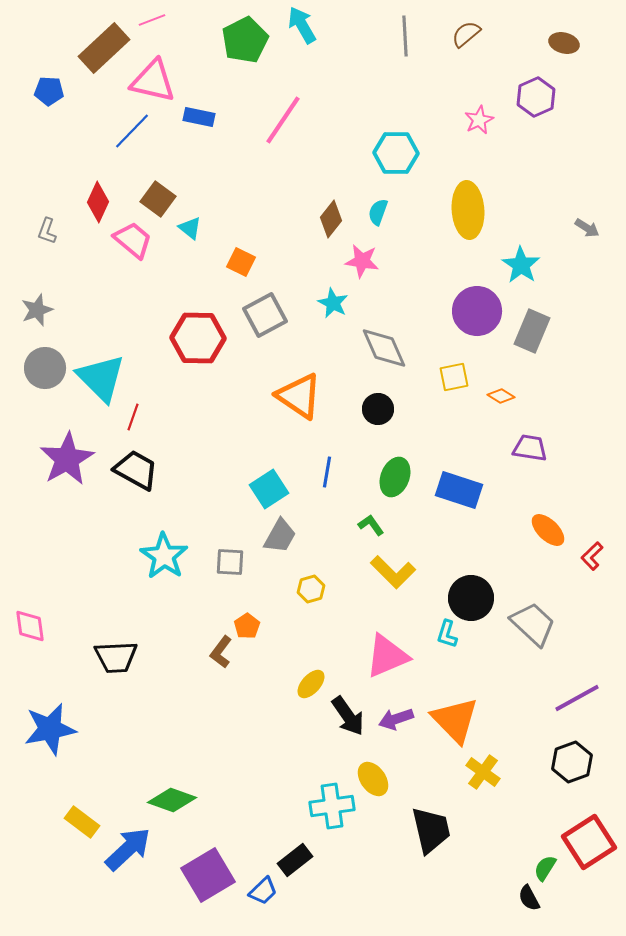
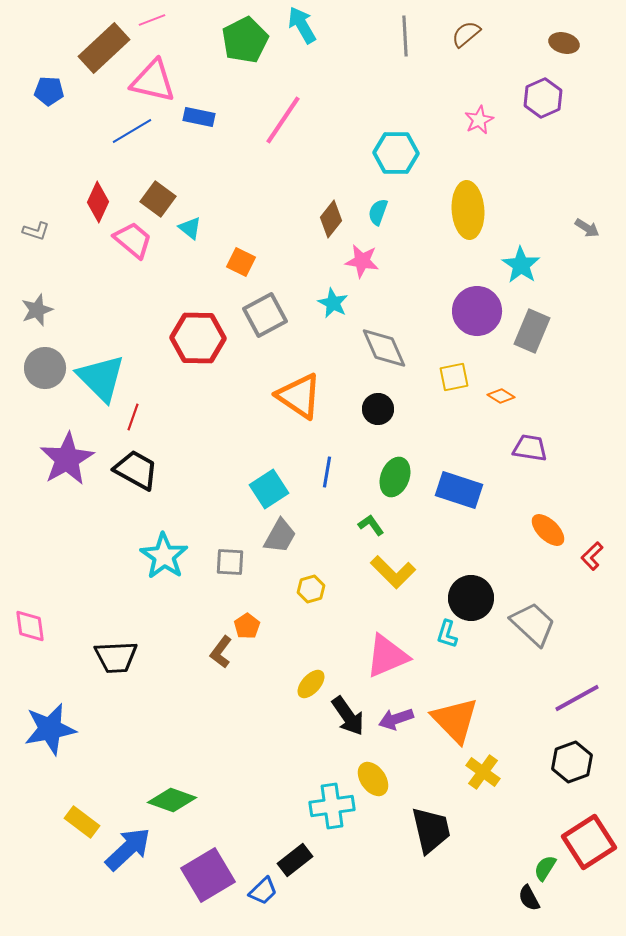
purple hexagon at (536, 97): moved 7 px right, 1 px down
blue line at (132, 131): rotated 15 degrees clockwise
gray L-shape at (47, 231): moved 11 px left; rotated 92 degrees counterclockwise
